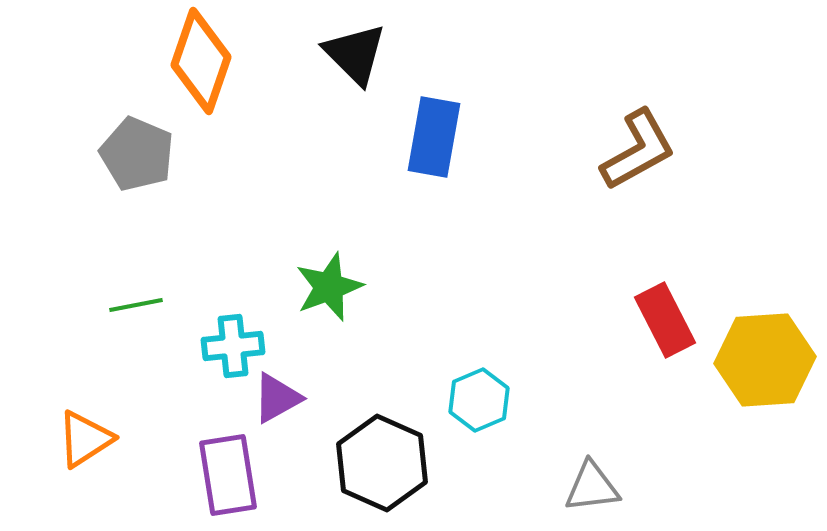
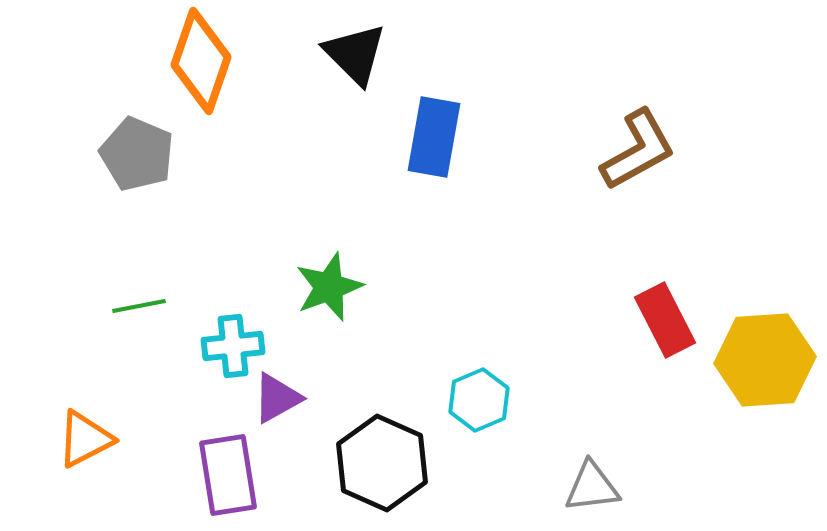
green line: moved 3 px right, 1 px down
orange triangle: rotated 6 degrees clockwise
